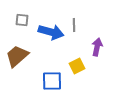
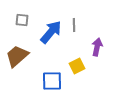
blue arrow: rotated 65 degrees counterclockwise
